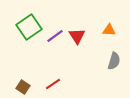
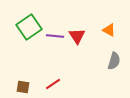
orange triangle: rotated 24 degrees clockwise
purple line: rotated 42 degrees clockwise
brown square: rotated 24 degrees counterclockwise
